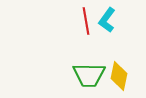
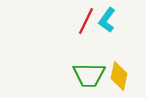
red line: rotated 36 degrees clockwise
